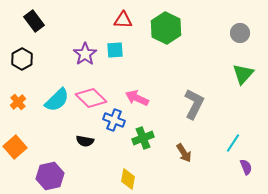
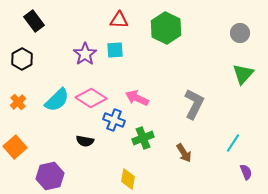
red triangle: moved 4 px left
pink diamond: rotated 12 degrees counterclockwise
purple semicircle: moved 5 px down
